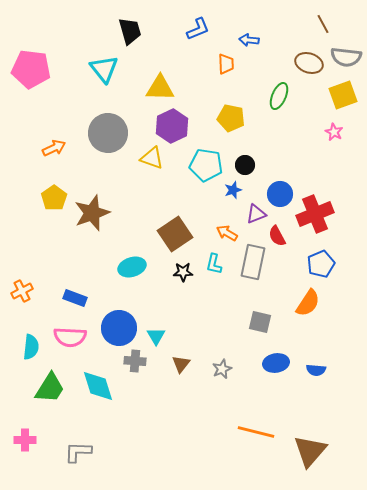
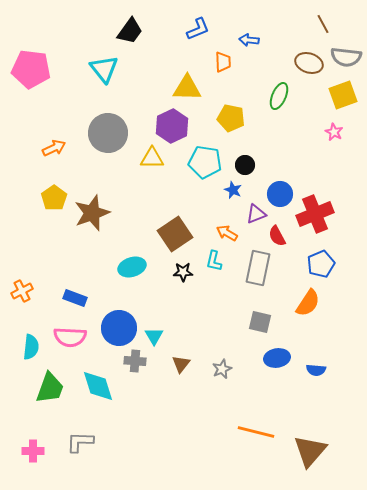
black trapezoid at (130, 31): rotated 52 degrees clockwise
orange trapezoid at (226, 64): moved 3 px left, 2 px up
yellow triangle at (160, 88): moved 27 px right
yellow triangle at (152, 158): rotated 20 degrees counterclockwise
cyan pentagon at (206, 165): moved 1 px left, 3 px up
blue star at (233, 190): rotated 30 degrees counterclockwise
gray rectangle at (253, 262): moved 5 px right, 6 px down
cyan L-shape at (214, 264): moved 3 px up
cyan triangle at (156, 336): moved 2 px left
blue ellipse at (276, 363): moved 1 px right, 5 px up
green trapezoid at (50, 388): rotated 12 degrees counterclockwise
pink cross at (25, 440): moved 8 px right, 11 px down
gray L-shape at (78, 452): moved 2 px right, 10 px up
